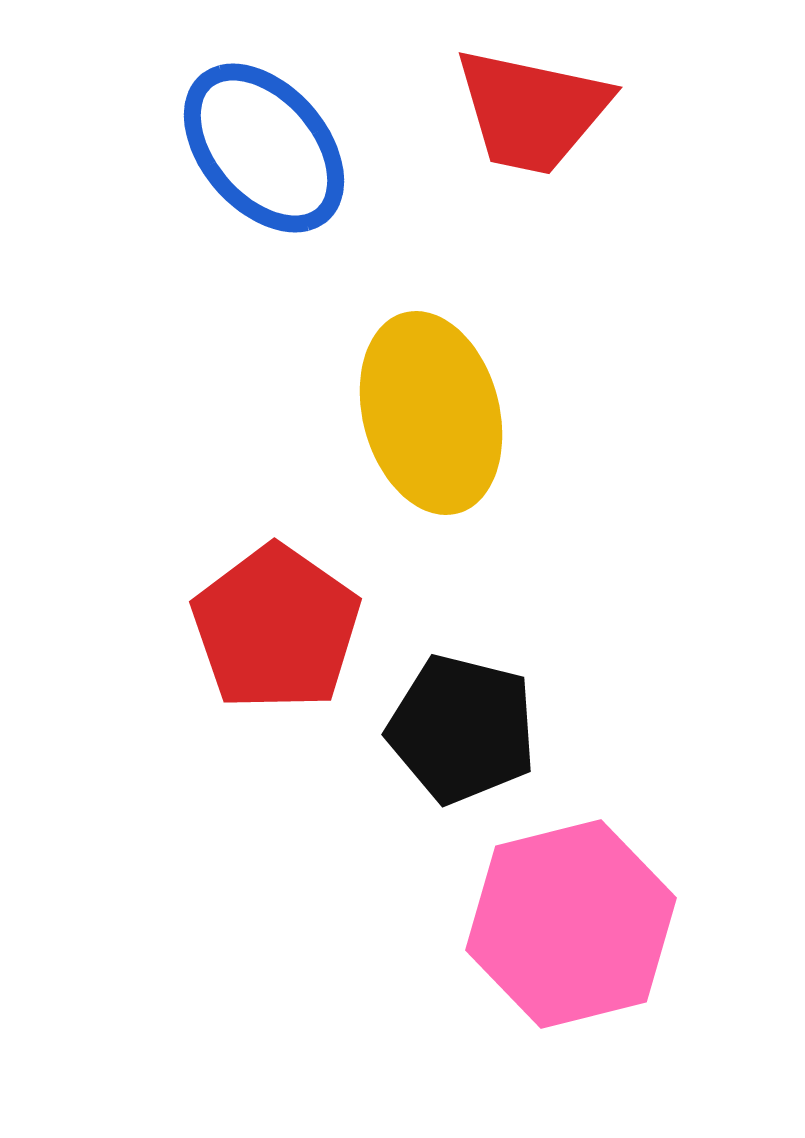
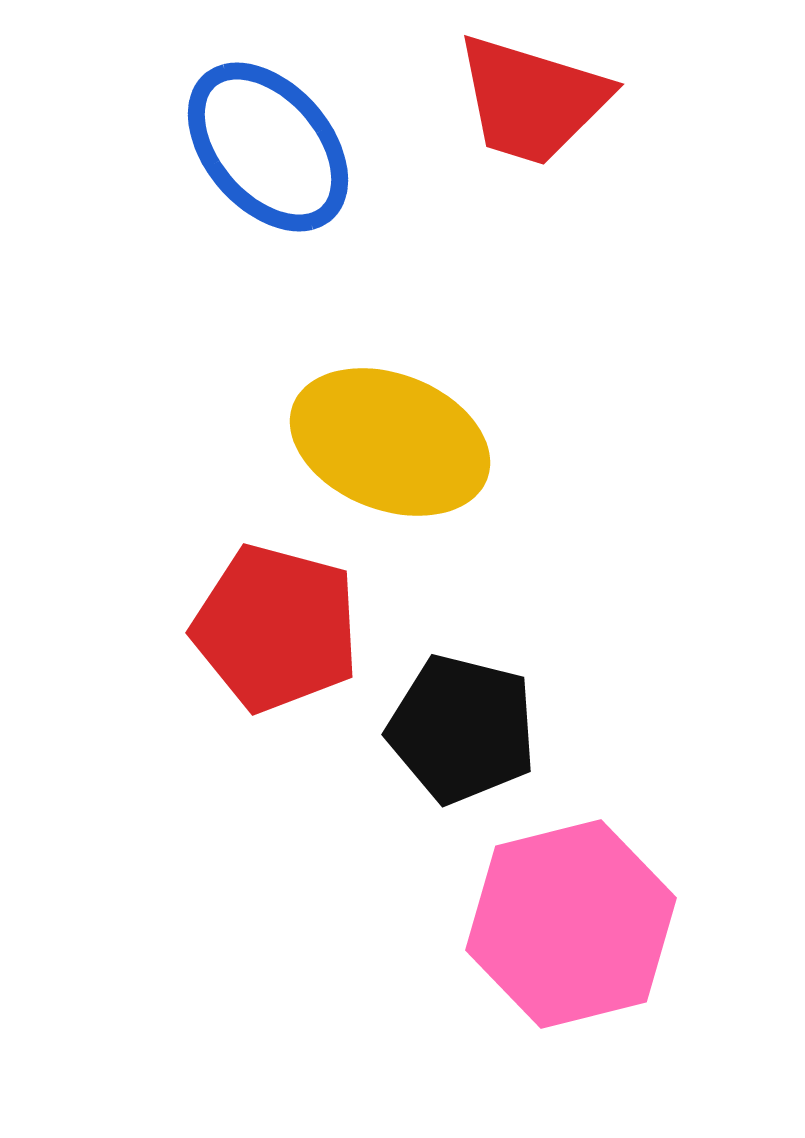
red trapezoid: moved 11 px up; rotated 5 degrees clockwise
blue ellipse: moved 4 px right, 1 px up
yellow ellipse: moved 41 px left, 29 px down; rotated 54 degrees counterclockwise
red pentagon: rotated 20 degrees counterclockwise
